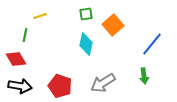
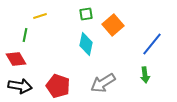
green arrow: moved 1 px right, 1 px up
red pentagon: moved 2 px left
